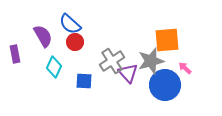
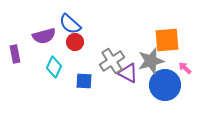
purple semicircle: moved 1 px right; rotated 105 degrees clockwise
purple triangle: rotated 20 degrees counterclockwise
